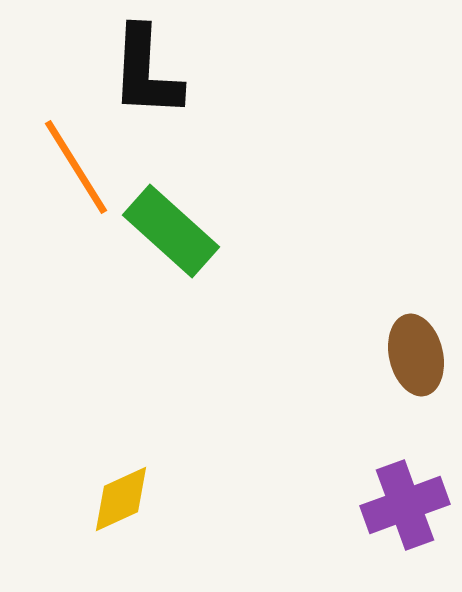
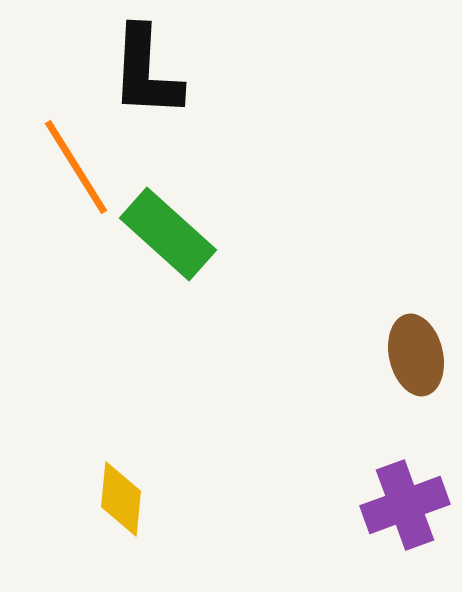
green rectangle: moved 3 px left, 3 px down
yellow diamond: rotated 60 degrees counterclockwise
